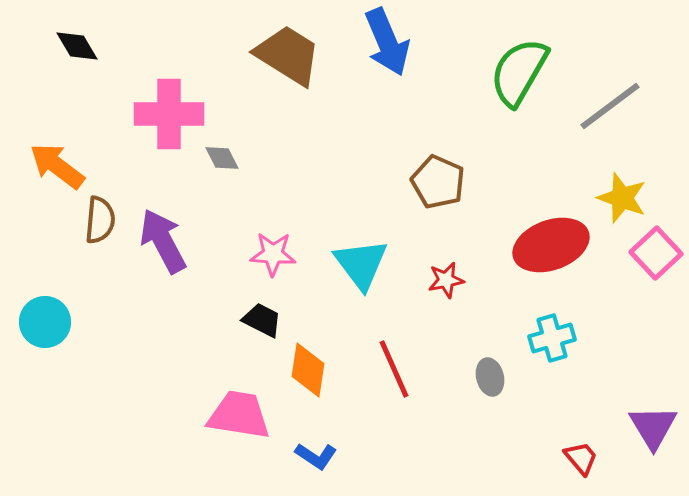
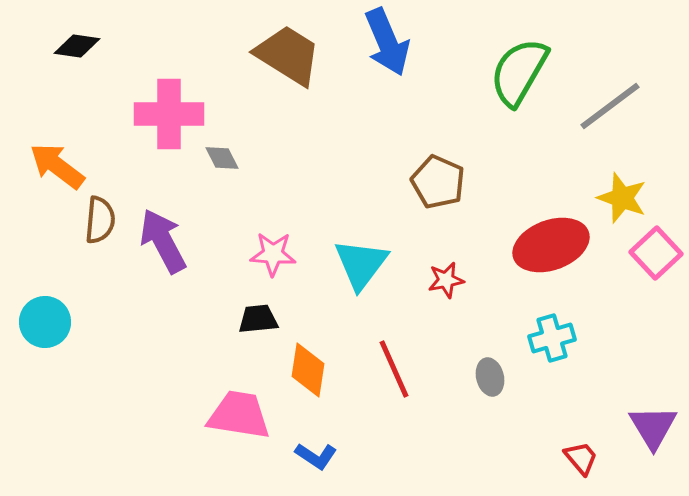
black diamond: rotated 51 degrees counterclockwise
cyan triangle: rotated 14 degrees clockwise
black trapezoid: moved 4 px left, 1 px up; rotated 33 degrees counterclockwise
